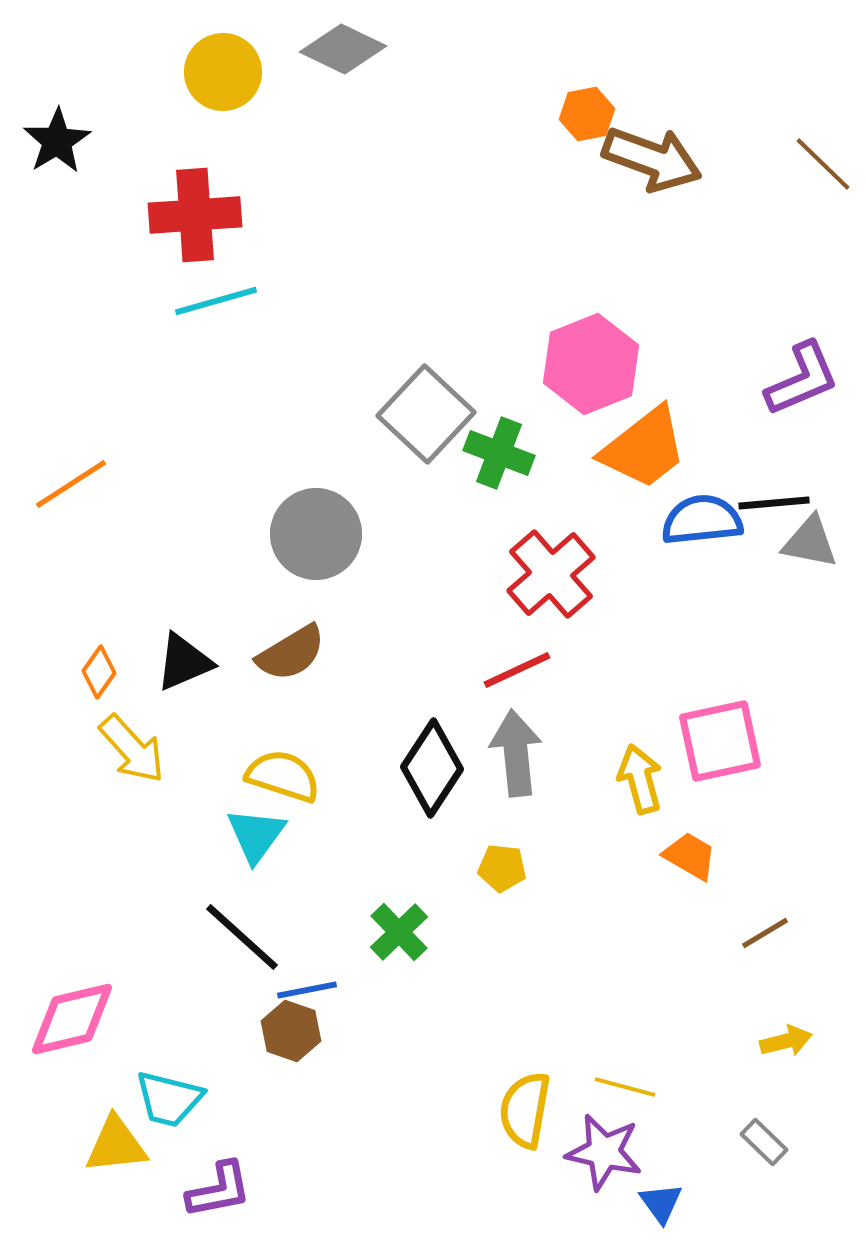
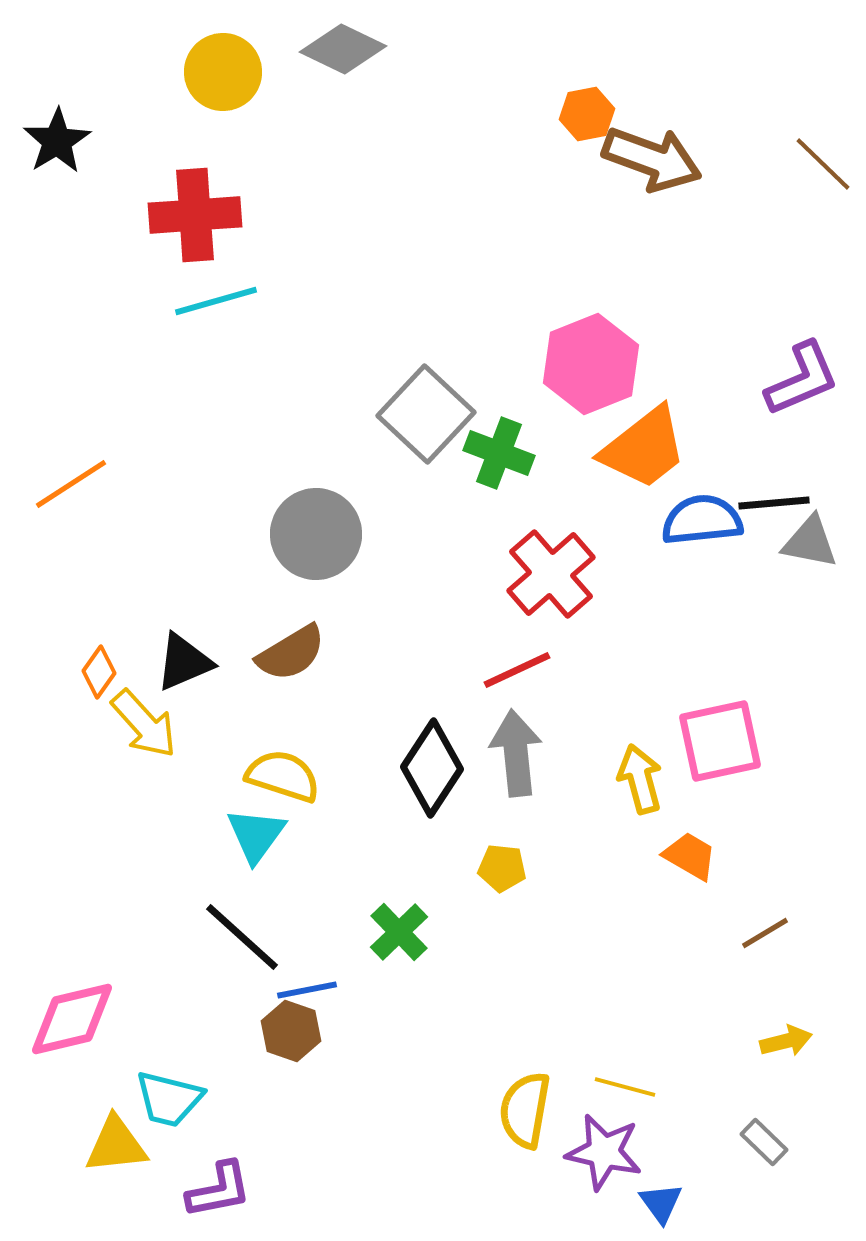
yellow arrow at (132, 749): moved 12 px right, 25 px up
